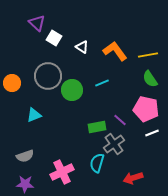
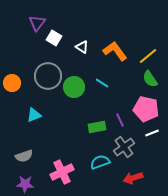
purple triangle: rotated 24 degrees clockwise
yellow line: moved 1 px down; rotated 30 degrees counterclockwise
cyan line: rotated 56 degrees clockwise
green circle: moved 2 px right, 3 px up
purple line: rotated 24 degrees clockwise
gray cross: moved 10 px right, 3 px down
gray semicircle: moved 1 px left
cyan semicircle: moved 3 px right, 1 px up; rotated 54 degrees clockwise
